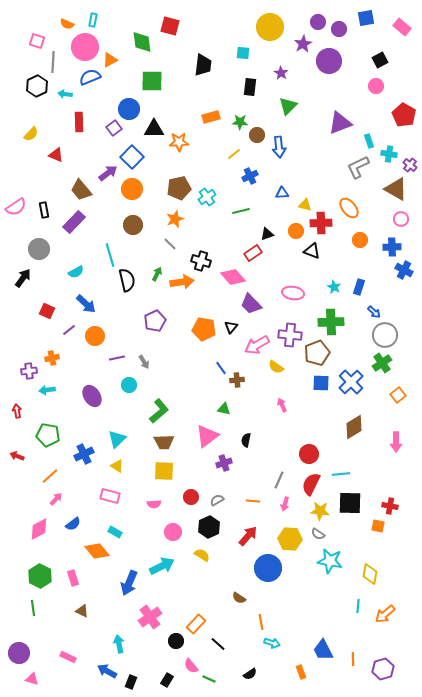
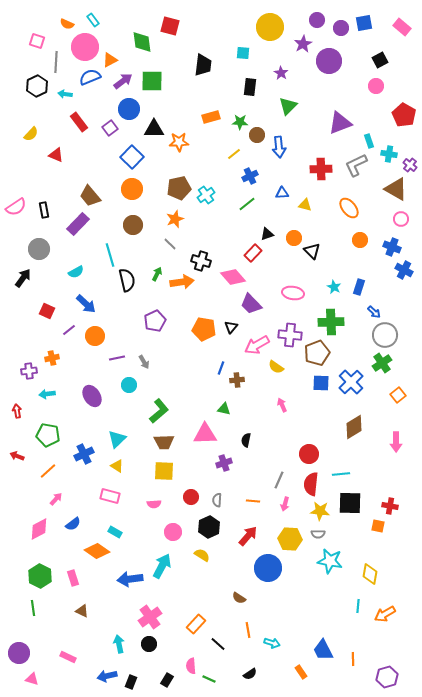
blue square at (366, 18): moved 2 px left, 5 px down
cyan rectangle at (93, 20): rotated 48 degrees counterclockwise
purple circle at (318, 22): moved 1 px left, 2 px up
purple circle at (339, 29): moved 2 px right, 1 px up
gray line at (53, 62): moved 3 px right
red rectangle at (79, 122): rotated 36 degrees counterclockwise
purple square at (114, 128): moved 4 px left
gray L-shape at (358, 167): moved 2 px left, 2 px up
purple arrow at (108, 173): moved 15 px right, 92 px up
brown trapezoid at (81, 190): moved 9 px right, 6 px down
cyan cross at (207, 197): moved 1 px left, 2 px up
green line at (241, 211): moved 6 px right, 7 px up; rotated 24 degrees counterclockwise
purple rectangle at (74, 222): moved 4 px right, 2 px down
red cross at (321, 223): moved 54 px up
orange circle at (296, 231): moved 2 px left, 7 px down
blue cross at (392, 247): rotated 24 degrees clockwise
black triangle at (312, 251): rotated 24 degrees clockwise
red rectangle at (253, 253): rotated 12 degrees counterclockwise
blue line at (221, 368): rotated 56 degrees clockwise
cyan arrow at (47, 390): moved 4 px down
pink triangle at (207, 436): moved 2 px left, 2 px up; rotated 35 degrees clockwise
orange line at (50, 476): moved 2 px left, 5 px up
red semicircle at (311, 484): rotated 20 degrees counterclockwise
gray semicircle at (217, 500): rotated 56 degrees counterclockwise
gray semicircle at (318, 534): rotated 32 degrees counterclockwise
orange diamond at (97, 551): rotated 15 degrees counterclockwise
cyan arrow at (162, 566): rotated 35 degrees counterclockwise
blue arrow at (129, 583): moved 1 px right, 4 px up; rotated 60 degrees clockwise
orange arrow at (385, 614): rotated 10 degrees clockwise
orange line at (261, 622): moved 13 px left, 8 px down
black circle at (176, 641): moved 27 px left, 3 px down
pink semicircle at (191, 666): rotated 35 degrees clockwise
purple hexagon at (383, 669): moved 4 px right, 8 px down
blue arrow at (107, 671): moved 5 px down; rotated 42 degrees counterclockwise
orange rectangle at (301, 672): rotated 16 degrees counterclockwise
